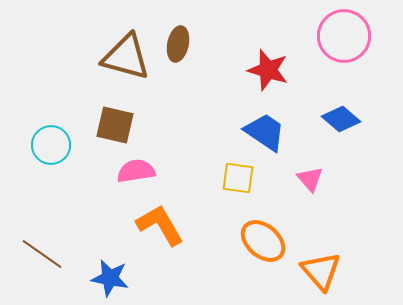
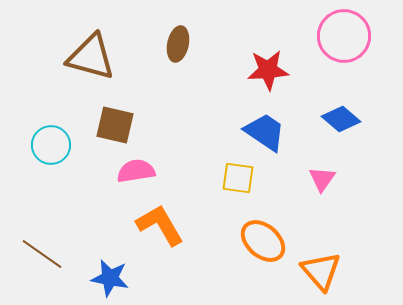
brown triangle: moved 35 px left
red star: rotated 21 degrees counterclockwise
pink triangle: moved 12 px right; rotated 16 degrees clockwise
